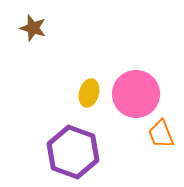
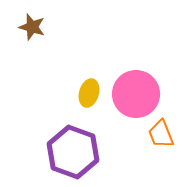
brown star: moved 1 px left, 1 px up
